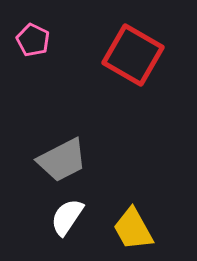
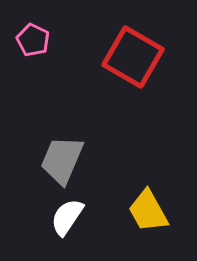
red square: moved 2 px down
gray trapezoid: rotated 140 degrees clockwise
yellow trapezoid: moved 15 px right, 18 px up
